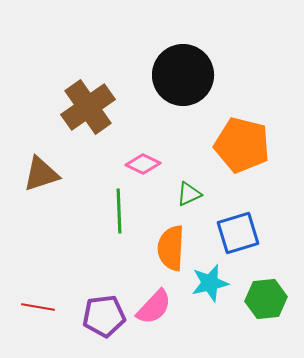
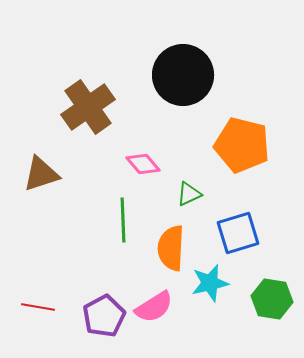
pink diamond: rotated 24 degrees clockwise
green line: moved 4 px right, 9 px down
green hexagon: moved 6 px right; rotated 15 degrees clockwise
pink semicircle: rotated 15 degrees clockwise
purple pentagon: rotated 21 degrees counterclockwise
